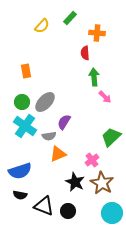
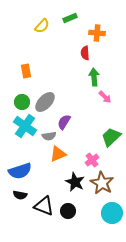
green rectangle: rotated 24 degrees clockwise
